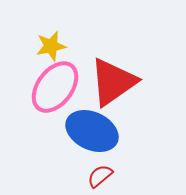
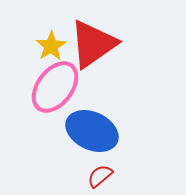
yellow star: rotated 20 degrees counterclockwise
red triangle: moved 20 px left, 38 px up
